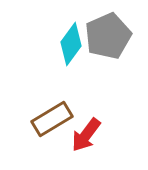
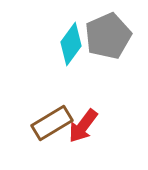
brown rectangle: moved 4 px down
red arrow: moved 3 px left, 9 px up
